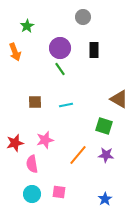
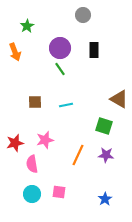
gray circle: moved 2 px up
orange line: rotated 15 degrees counterclockwise
